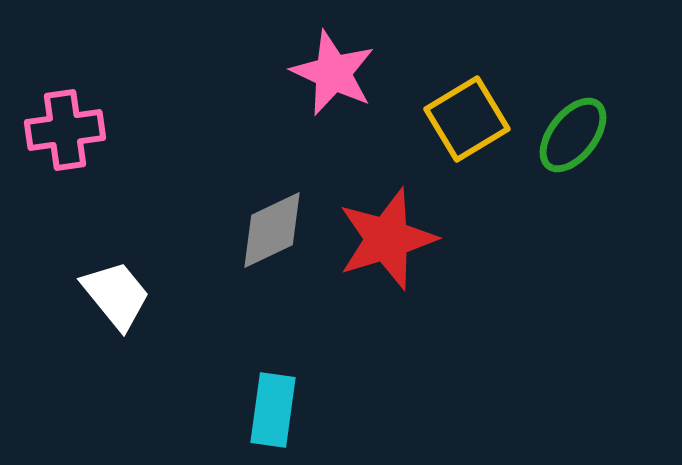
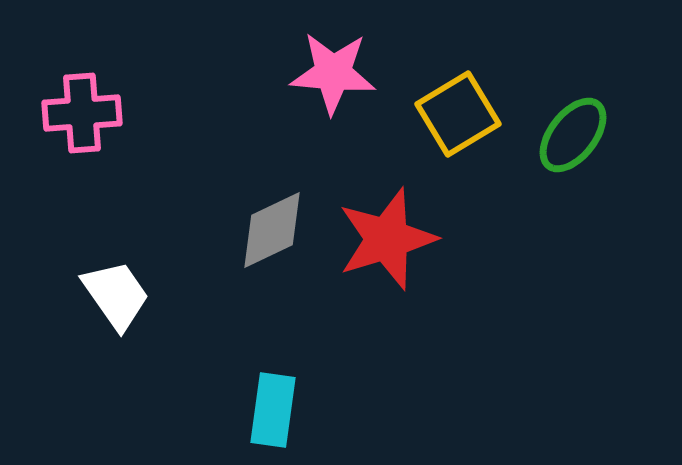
pink star: rotated 20 degrees counterclockwise
yellow square: moved 9 px left, 5 px up
pink cross: moved 17 px right, 17 px up; rotated 4 degrees clockwise
white trapezoid: rotated 4 degrees clockwise
